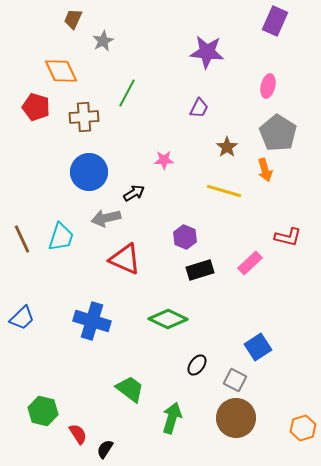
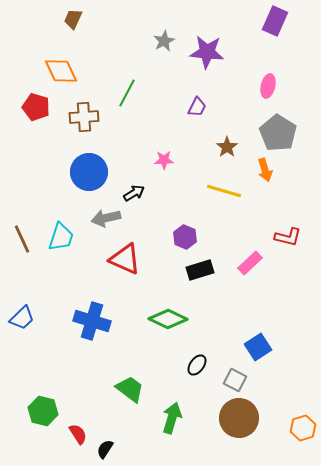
gray star: moved 61 px right
purple trapezoid: moved 2 px left, 1 px up
brown circle: moved 3 px right
